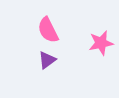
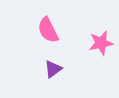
purple triangle: moved 6 px right, 9 px down
